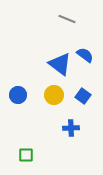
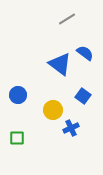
gray line: rotated 54 degrees counterclockwise
blue semicircle: moved 2 px up
yellow circle: moved 1 px left, 15 px down
blue cross: rotated 21 degrees counterclockwise
green square: moved 9 px left, 17 px up
